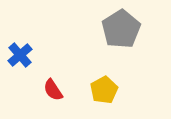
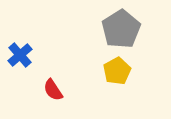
yellow pentagon: moved 13 px right, 19 px up
